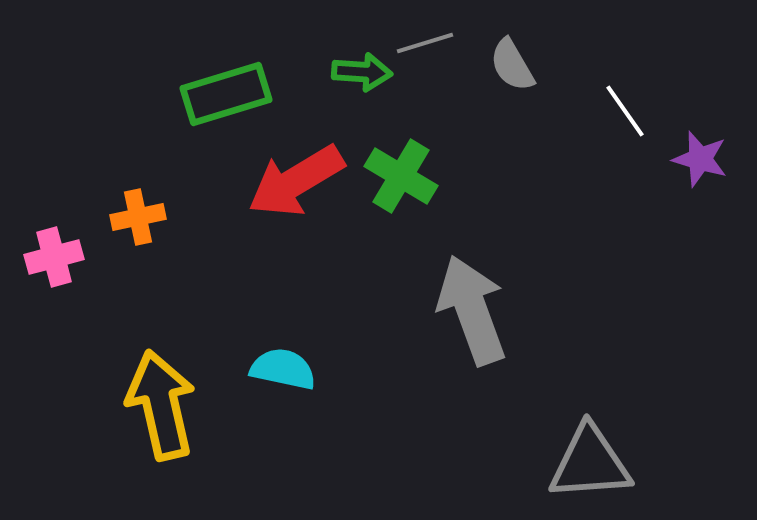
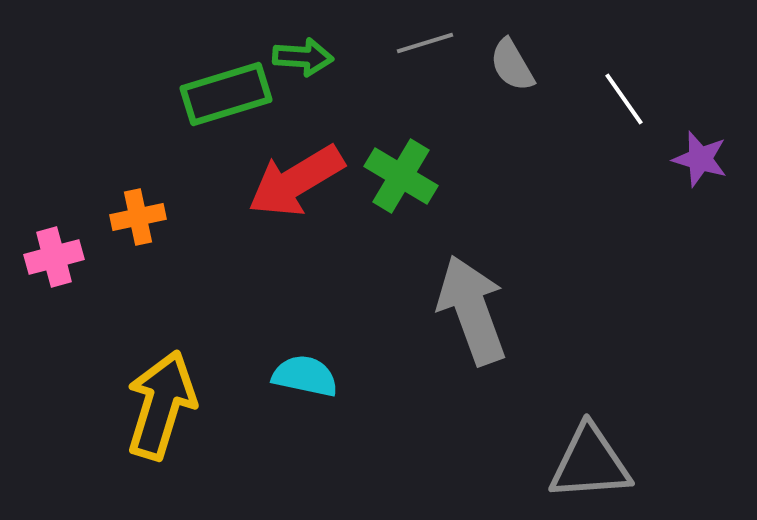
green arrow: moved 59 px left, 15 px up
white line: moved 1 px left, 12 px up
cyan semicircle: moved 22 px right, 7 px down
yellow arrow: rotated 30 degrees clockwise
